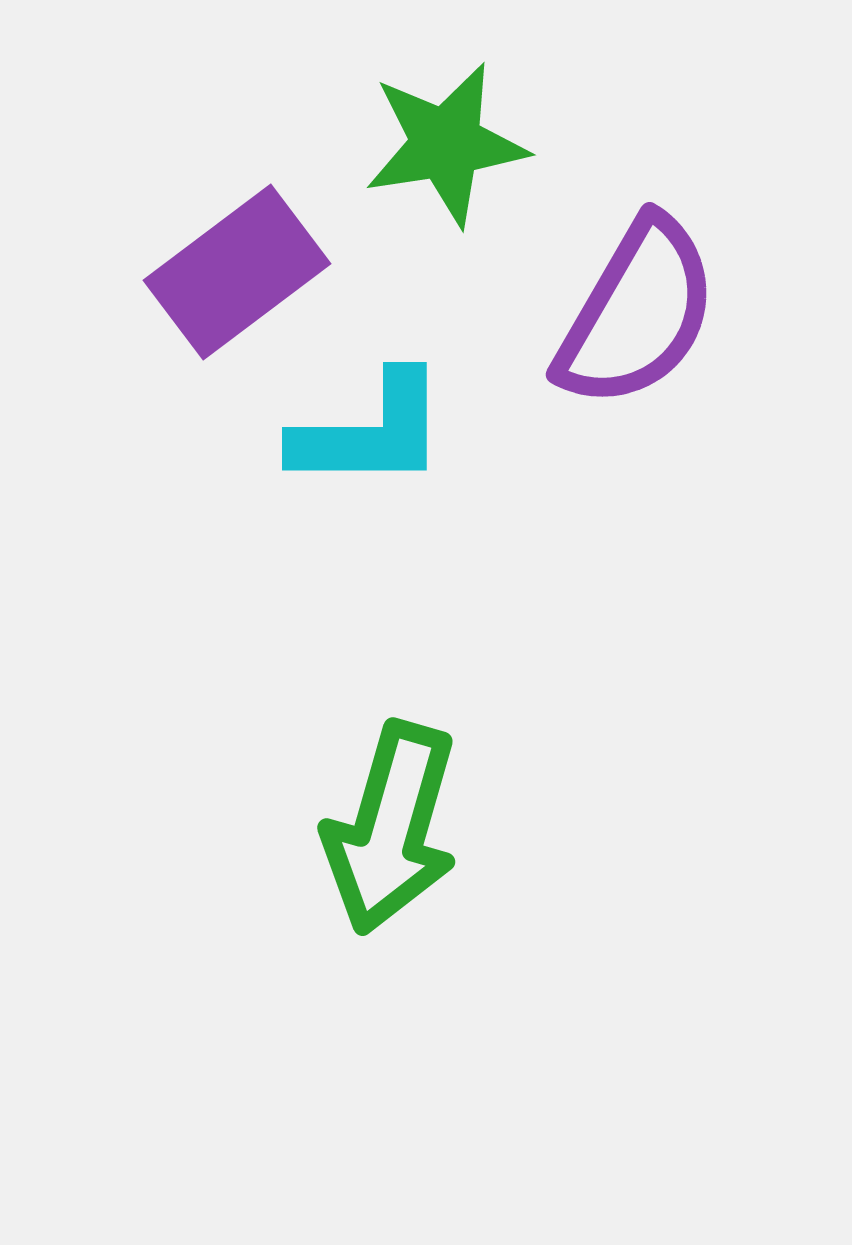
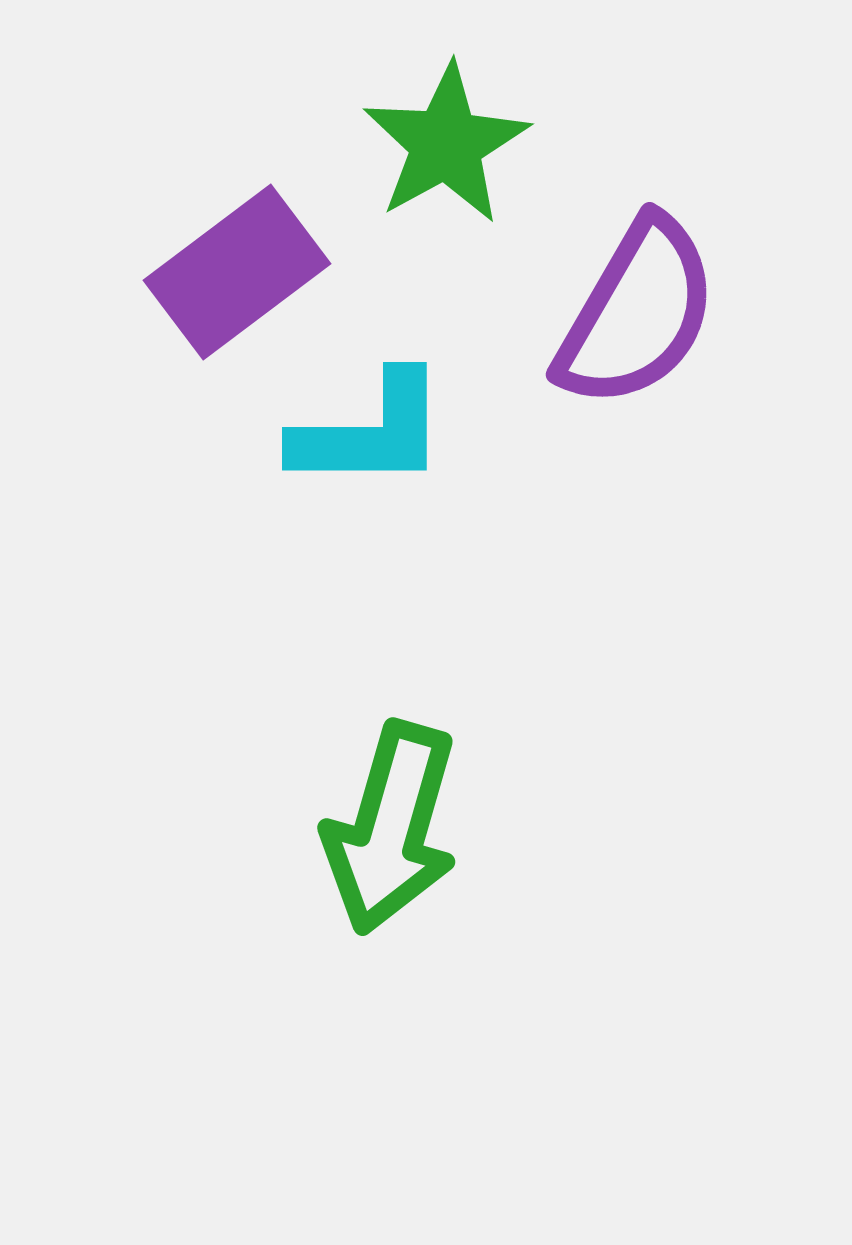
green star: rotated 20 degrees counterclockwise
